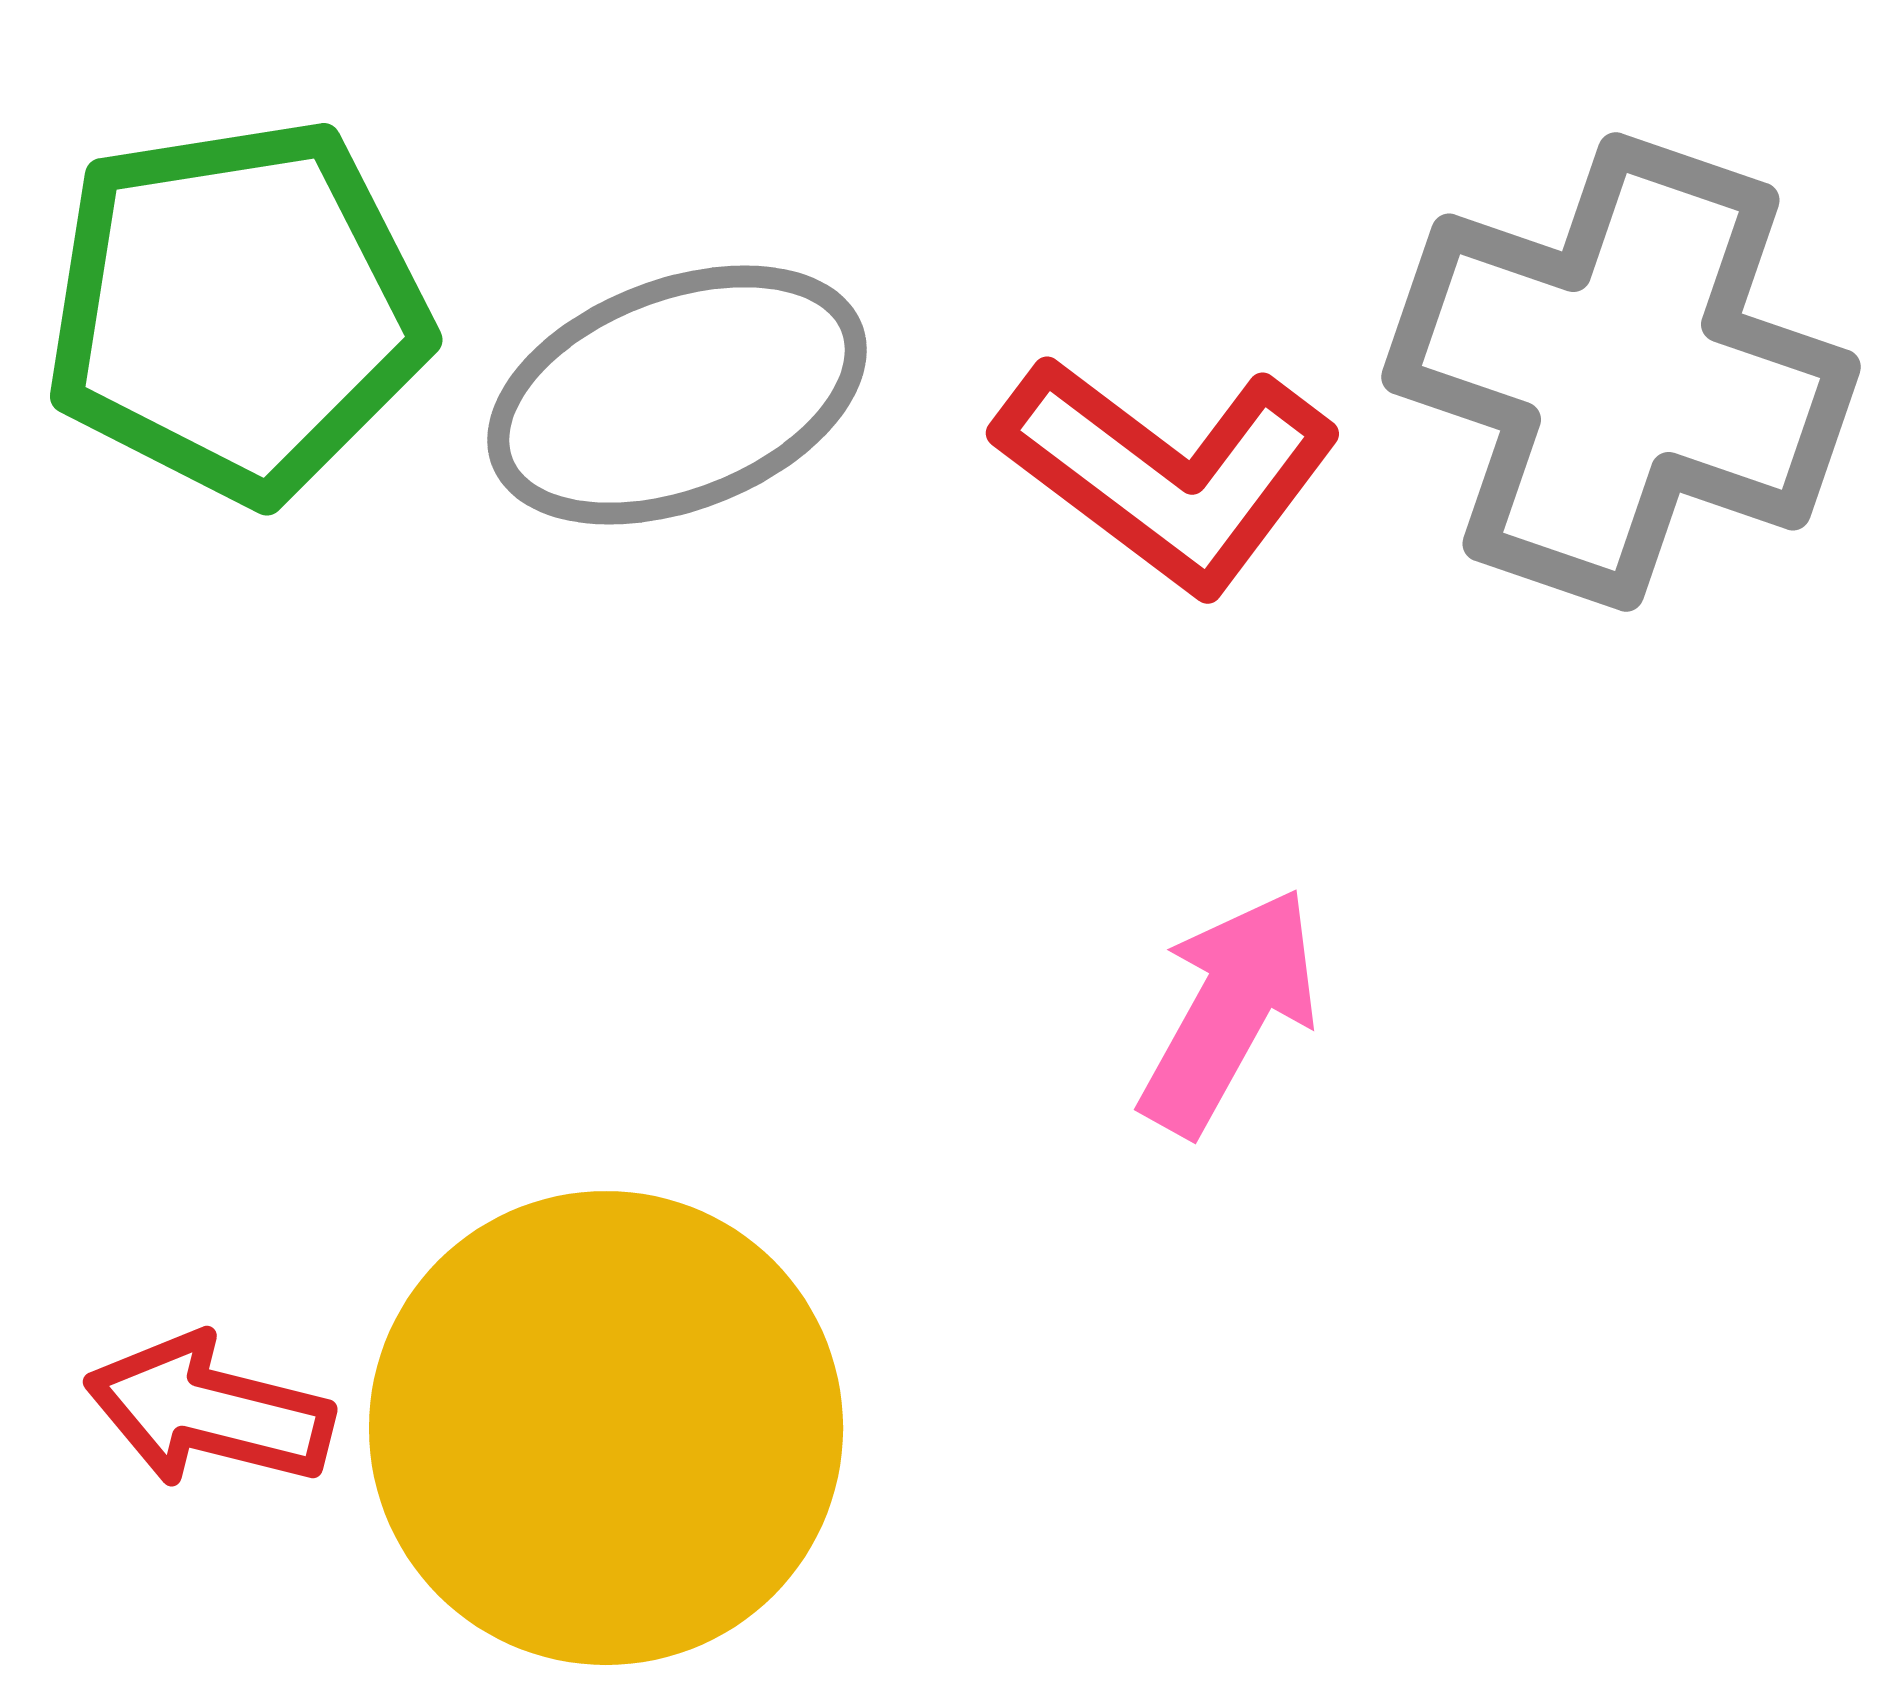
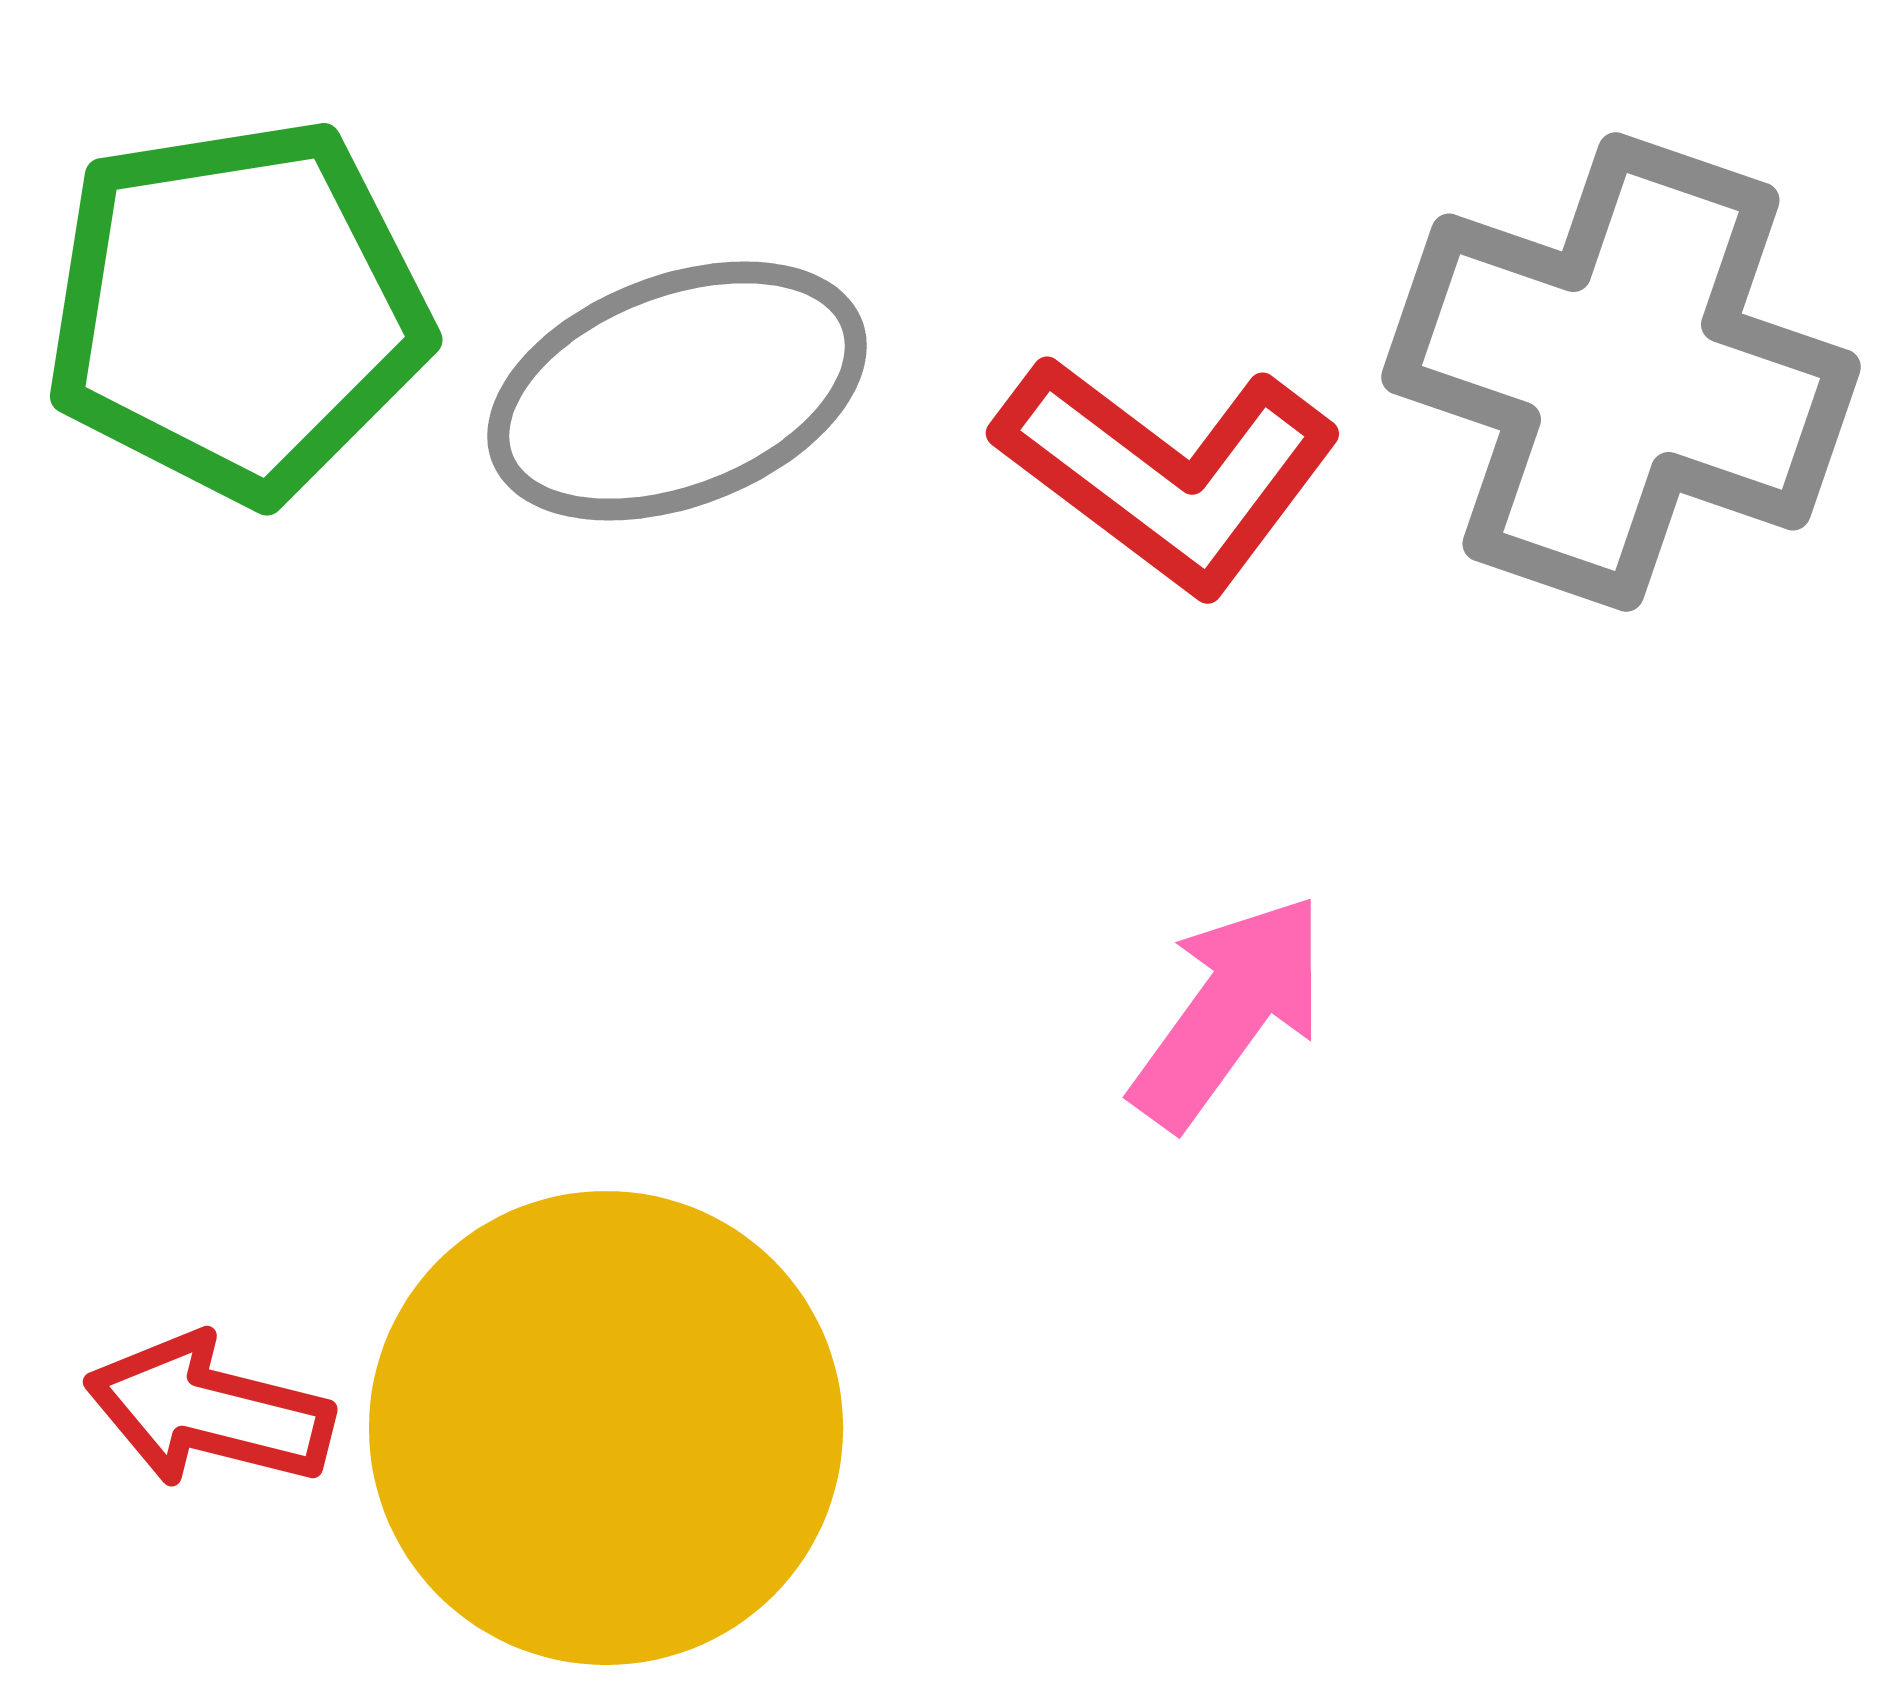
gray ellipse: moved 4 px up
pink arrow: rotated 7 degrees clockwise
